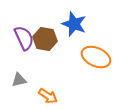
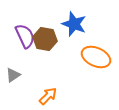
purple semicircle: moved 1 px right, 2 px up
gray triangle: moved 6 px left, 5 px up; rotated 21 degrees counterclockwise
orange arrow: rotated 78 degrees counterclockwise
